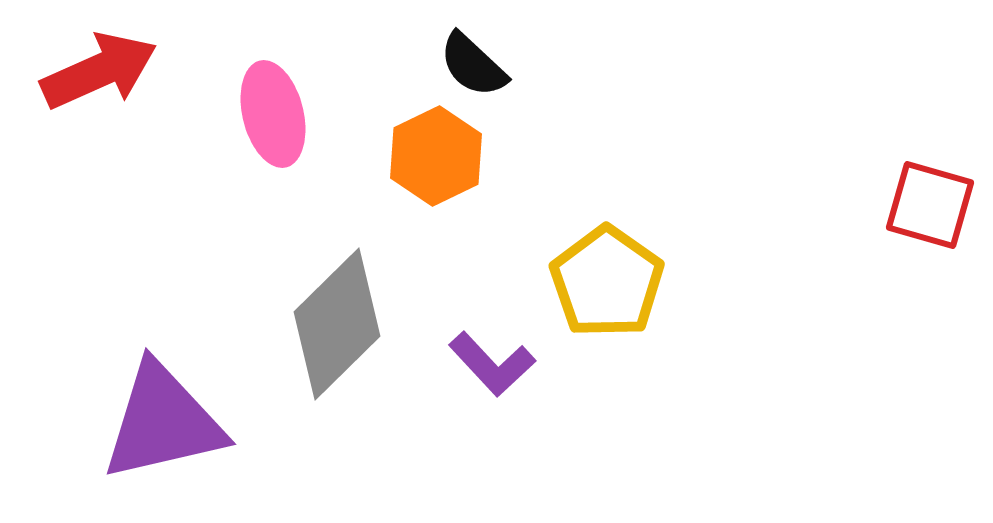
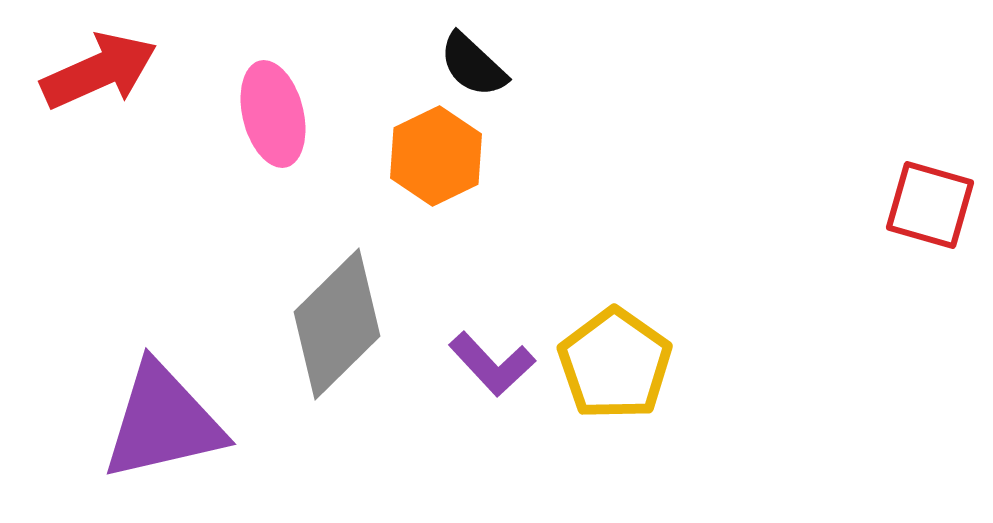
yellow pentagon: moved 8 px right, 82 px down
